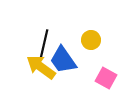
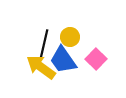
yellow circle: moved 21 px left, 3 px up
pink square: moved 10 px left, 19 px up; rotated 15 degrees clockwise
